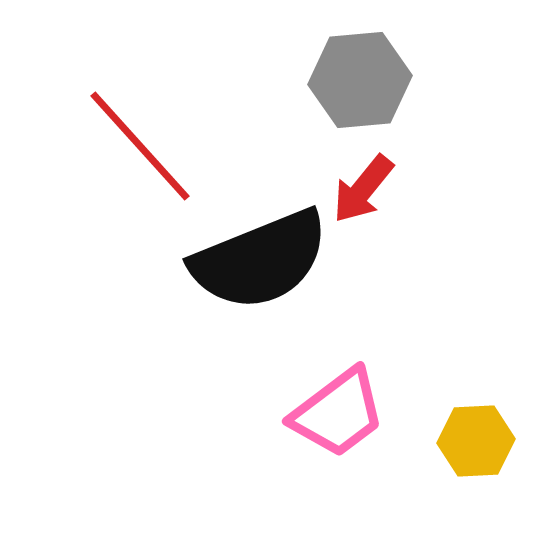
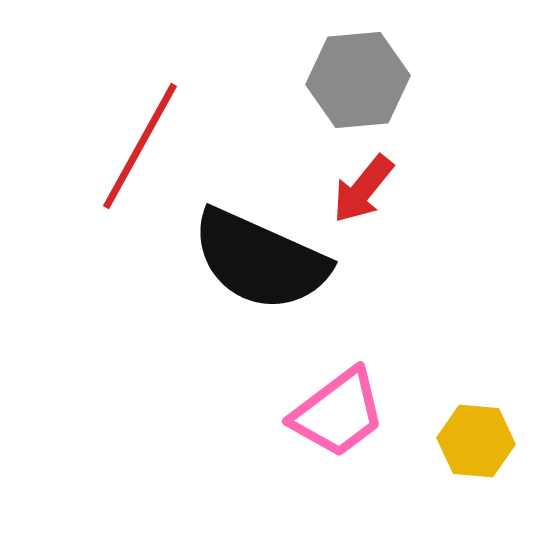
gray hexagon: moved 2 px left
red line: rotated 71 degrees clockwise
black semicircle: rotated 46 degrees clockwise
yellow hexagon: rotated 8 degrees clockwise
